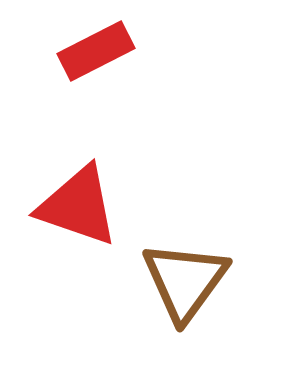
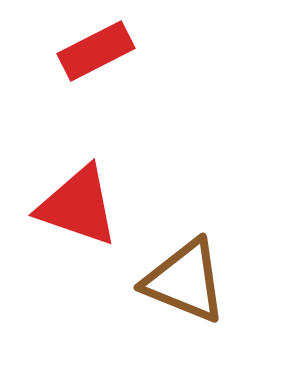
brown triangle: rotated 44 degrees counterclockwise
